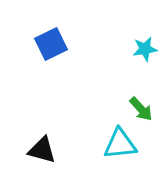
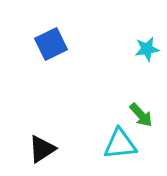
cyan star: moved 2 px right
green arrow: moved 6 px down
black triangle: moved 1 px up; rotated 48 degrees counterclockwise
